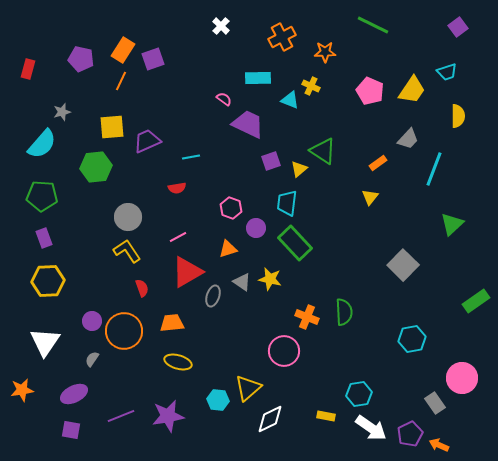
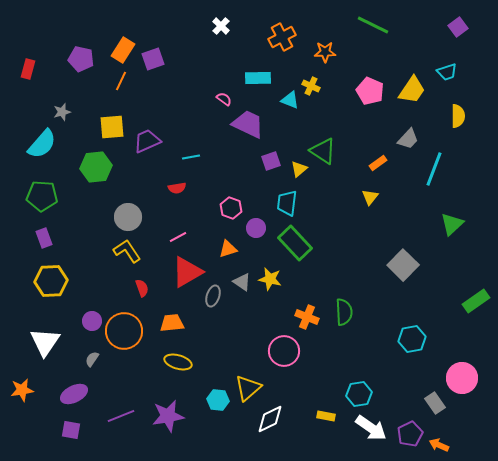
yellow hexagon at (48, 281): moved 3 px right
